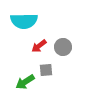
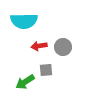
red arrow: rotated 28 degrees clockwise
